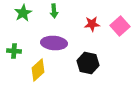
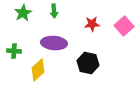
pink square: moved 4 px right
